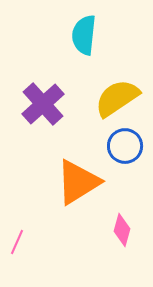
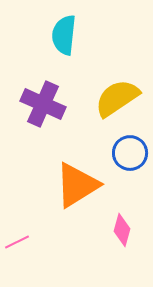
cyan semicircle: moved 20 px left
purple cross: rotated 24 degrees counterclockwise
blue circle: moved 5 px right, 7 px down
orange triangle: moved 1 px left, 3 px down
pink line: rotated 40 degrees clockwise
